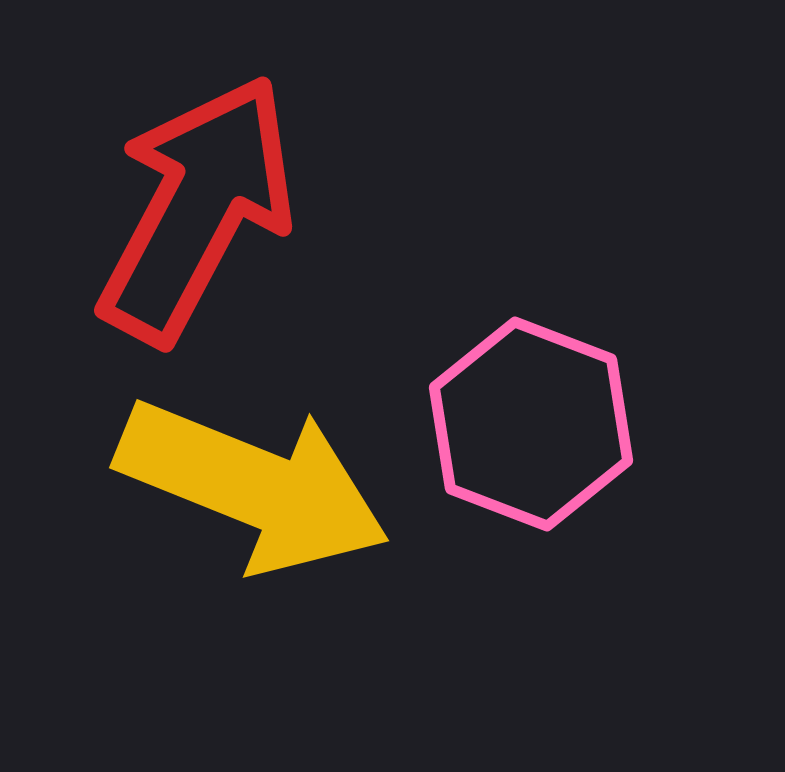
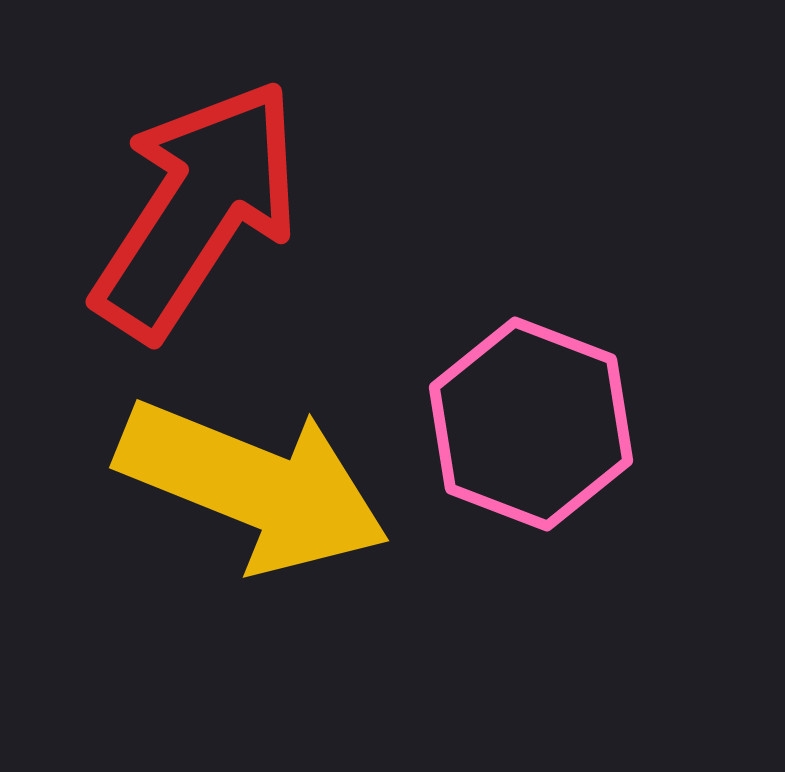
red arrow: rotated 5 degrees clockwise
